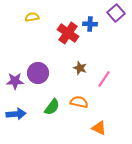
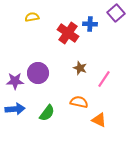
green semicircle: moved 5 px left, 6 px down
blue arrow: moved 1 px left, 5 px up
orange triangle: moved 8 px up
